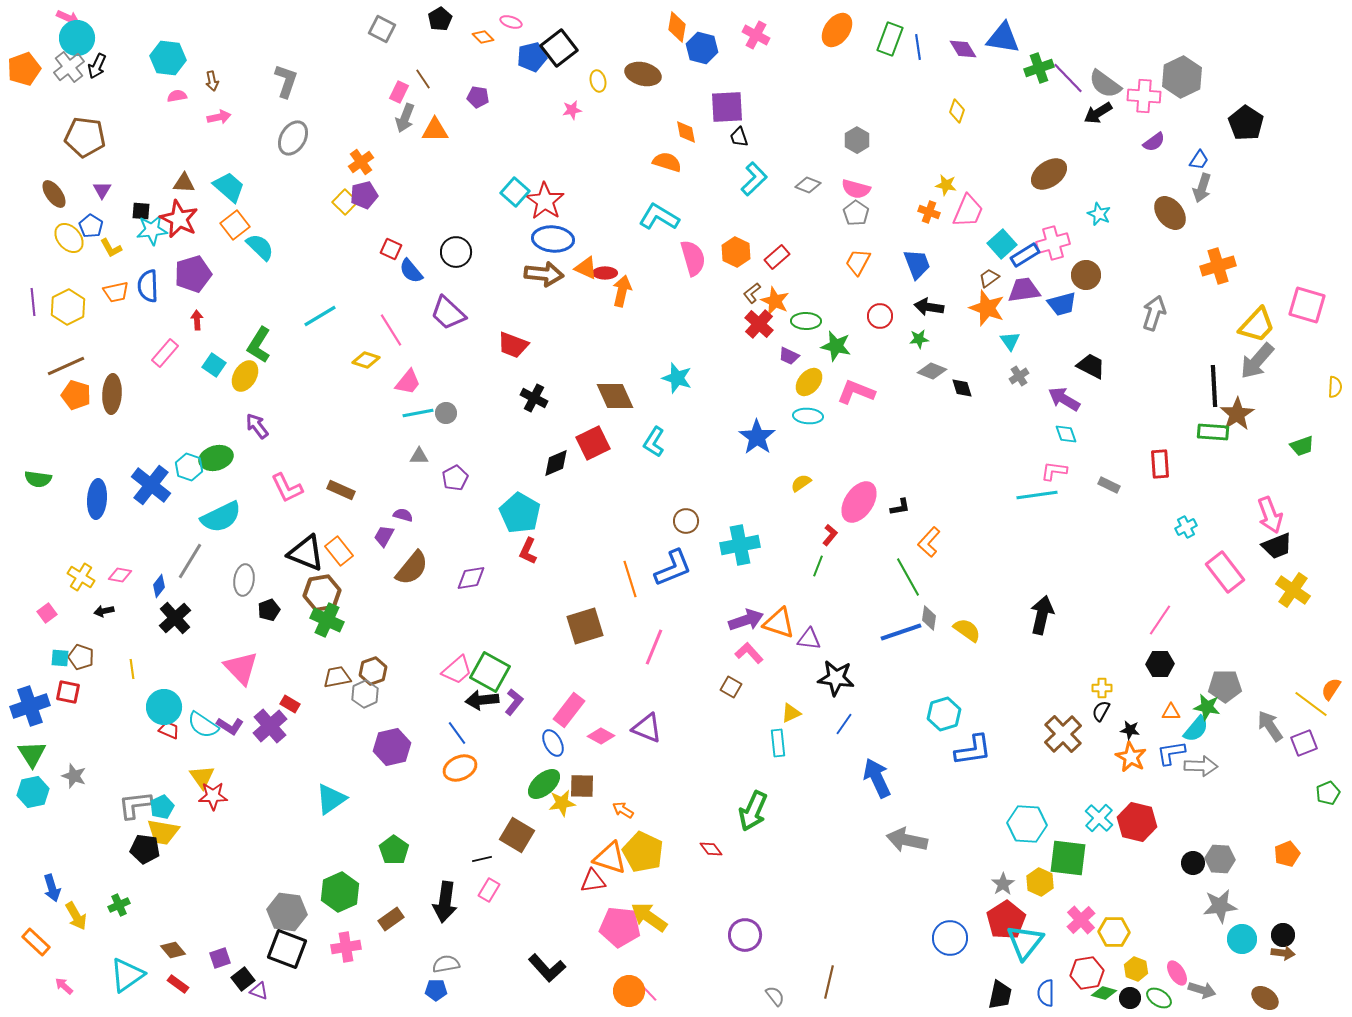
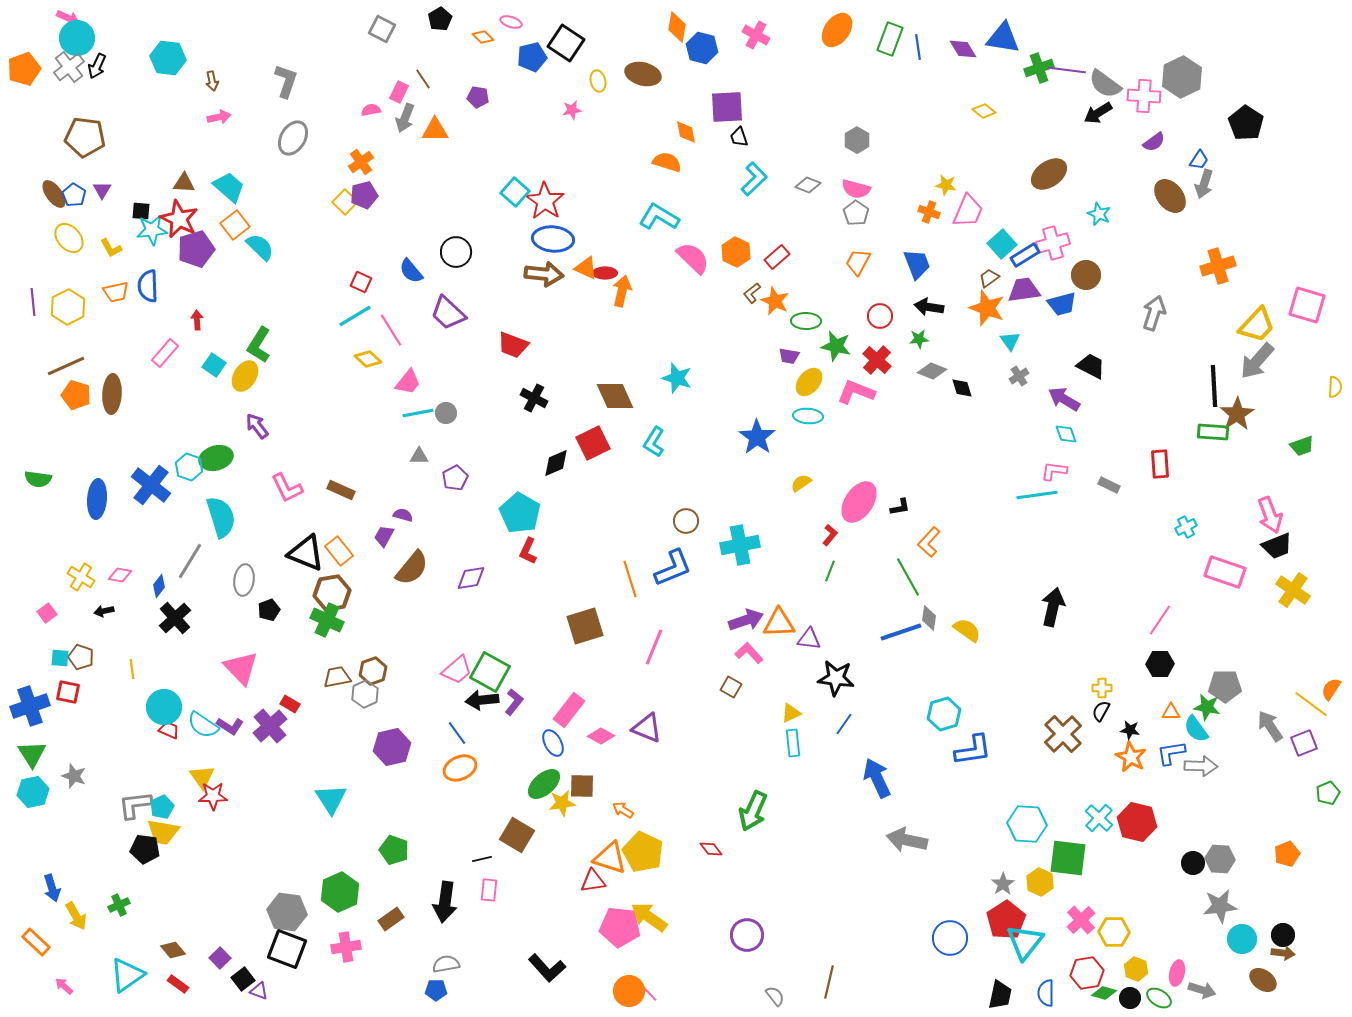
black square at (559, 48): moved 7 px right, 5 px up; rotated 18 degrees counterclockwise
purple line at (1068, 78): moved 1 px left, 8 px up; rotated 39 degrees counterclockwise
pink semicircle at (177, 96): moved 194 px right, 14 px down
yellow diamond at (957, 111): moved 27 px right; rotated 70 degrees counterclockwise
gray arrow at (1202, 188): moved 2 px right, 4 px up
brown ellipse at (1170, 213): moved 17 px up
blue pentagon at (91, 226): moved 17 px left, 31 px up
red square at (391, 249): moved 30 px left, 33 px down
pink semicircle at (693, 258): rotated 30 degrees counterclockwise
purple pentagon at (193, 274): moved 3 px right, 25 px up
cyan line at (320, 316): moved 35 px right
red cross at (759, 324): moved 118 px right, 36 px down
purple trapezoid at (789, 356): rotated 15 degrees counterclockwise
yellow diamond at (366, 360): moved 2 px right, 1 px up; rotated 24 degrees clockwise
cyan semicircle at (221, 517): rotated 81 degrees counterclockwise
green line at (818, 566): moved 12 px right, 5 px down
pink rectangle at (1225, 572): rotated 33 degrees counterclockwise
brown hexagon at (322, 593): moved 10 px right
black arrow at (1042, 615): moved 11 px right, 8 px up
orange triangle at (779, 623): rotated 20 degrees counterclockwise
cyan semicircle at (1196, 729): rotated 104 degrees clockwise
cyan rectangle at (778, 743): moved 15 px right
cyan triangle at (331, 799): rotated 28 degrees counterclockwise
green pentagon at (394, 850): rotated 16 degrees counterclockwise
pink rectangle at (489, 890): rotated 25 degrees counterclockwise
purple circle at (745, 935): moved 2 px right
purple square at (220, 958): rotated 25 degrees counterclockwise
pink ellipse at (1177, 973): rotated 45 degrees clockwise
brown ellipse at (1265, 998): moved 2 px left, 18 px up
